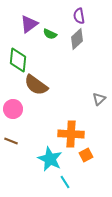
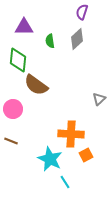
purple semicircle: moved 3 px right, 4 px up; rotated 28 degrees clockwise
purple triangle: moved 5 px left, 3 px down; rotated 36 degrees clockwise
green semicircle: moved 7 px down; rotated 56 degrees clockwise
